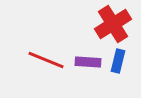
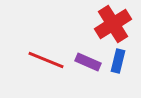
purple rectangle: rotated 20 degrees clockwise
